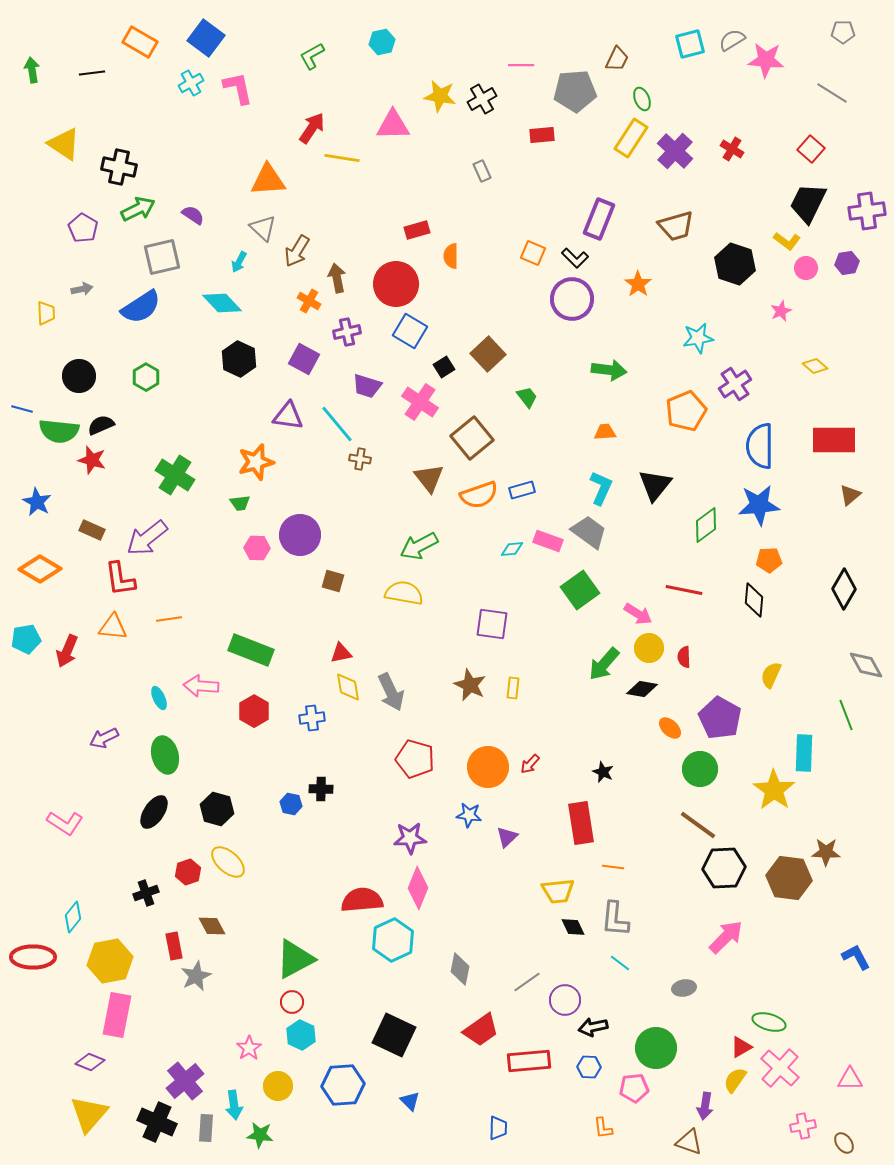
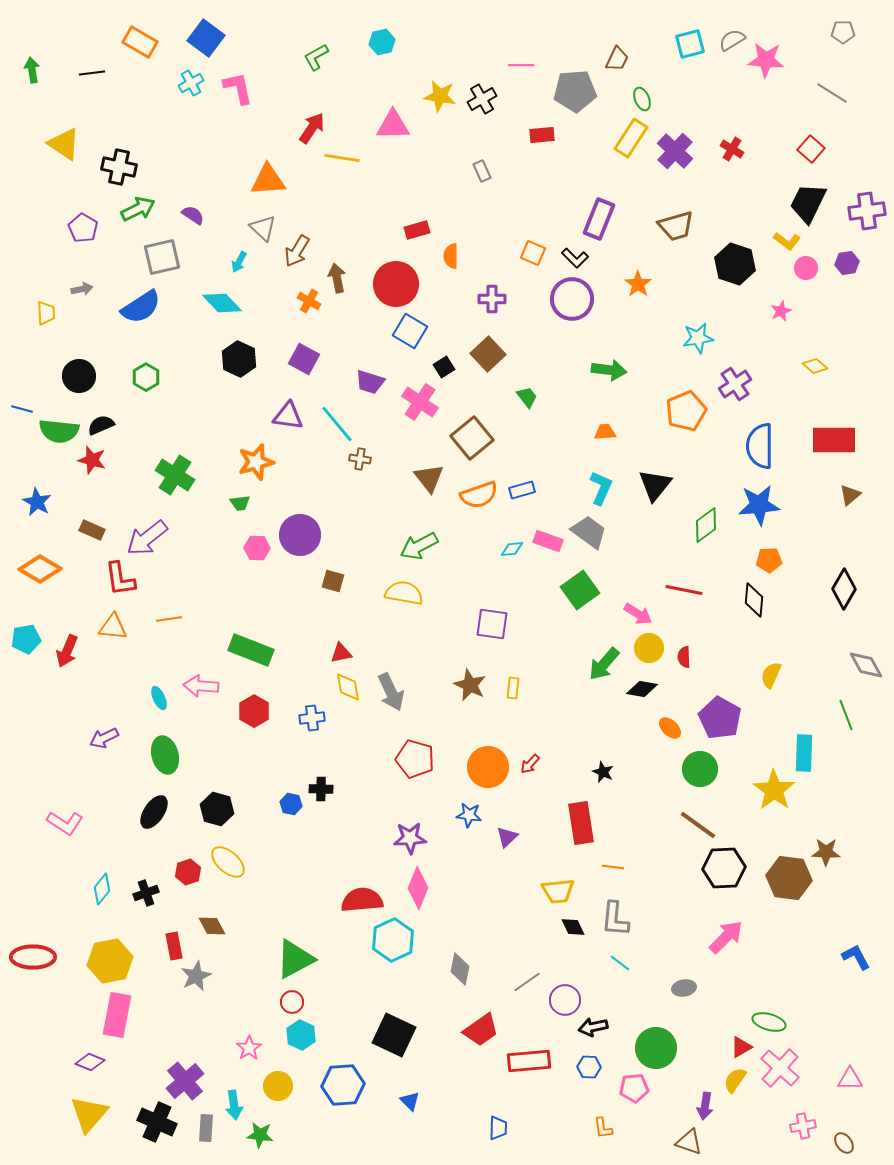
green L-shape at (312, 56): moved 4 px right, 1 px down
purple cross at (347, 332): moved 145 px right, 33 px up; rotated 12 degrees clockwise
purple trapezoid at (367, 386): moved 3 px right, 4 px up
cyan diamond at (73, 917): moved 29 px right, 28 px up
